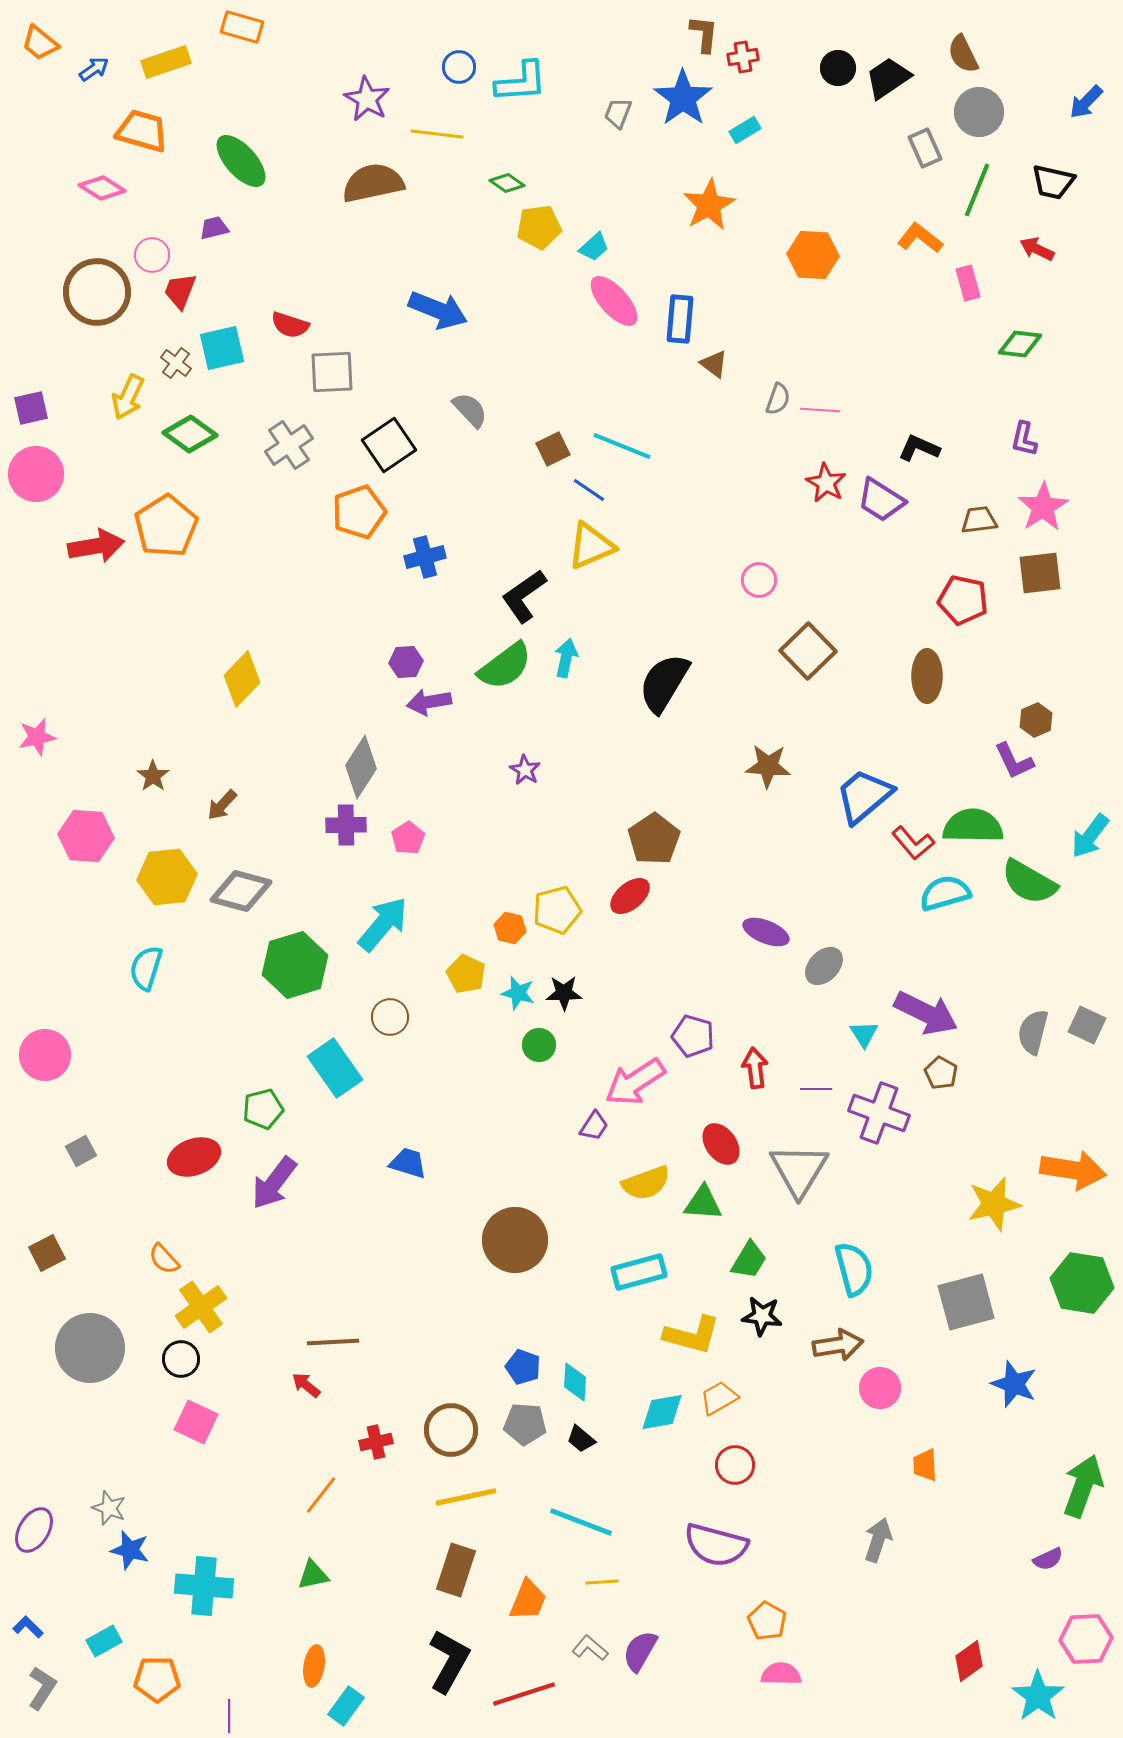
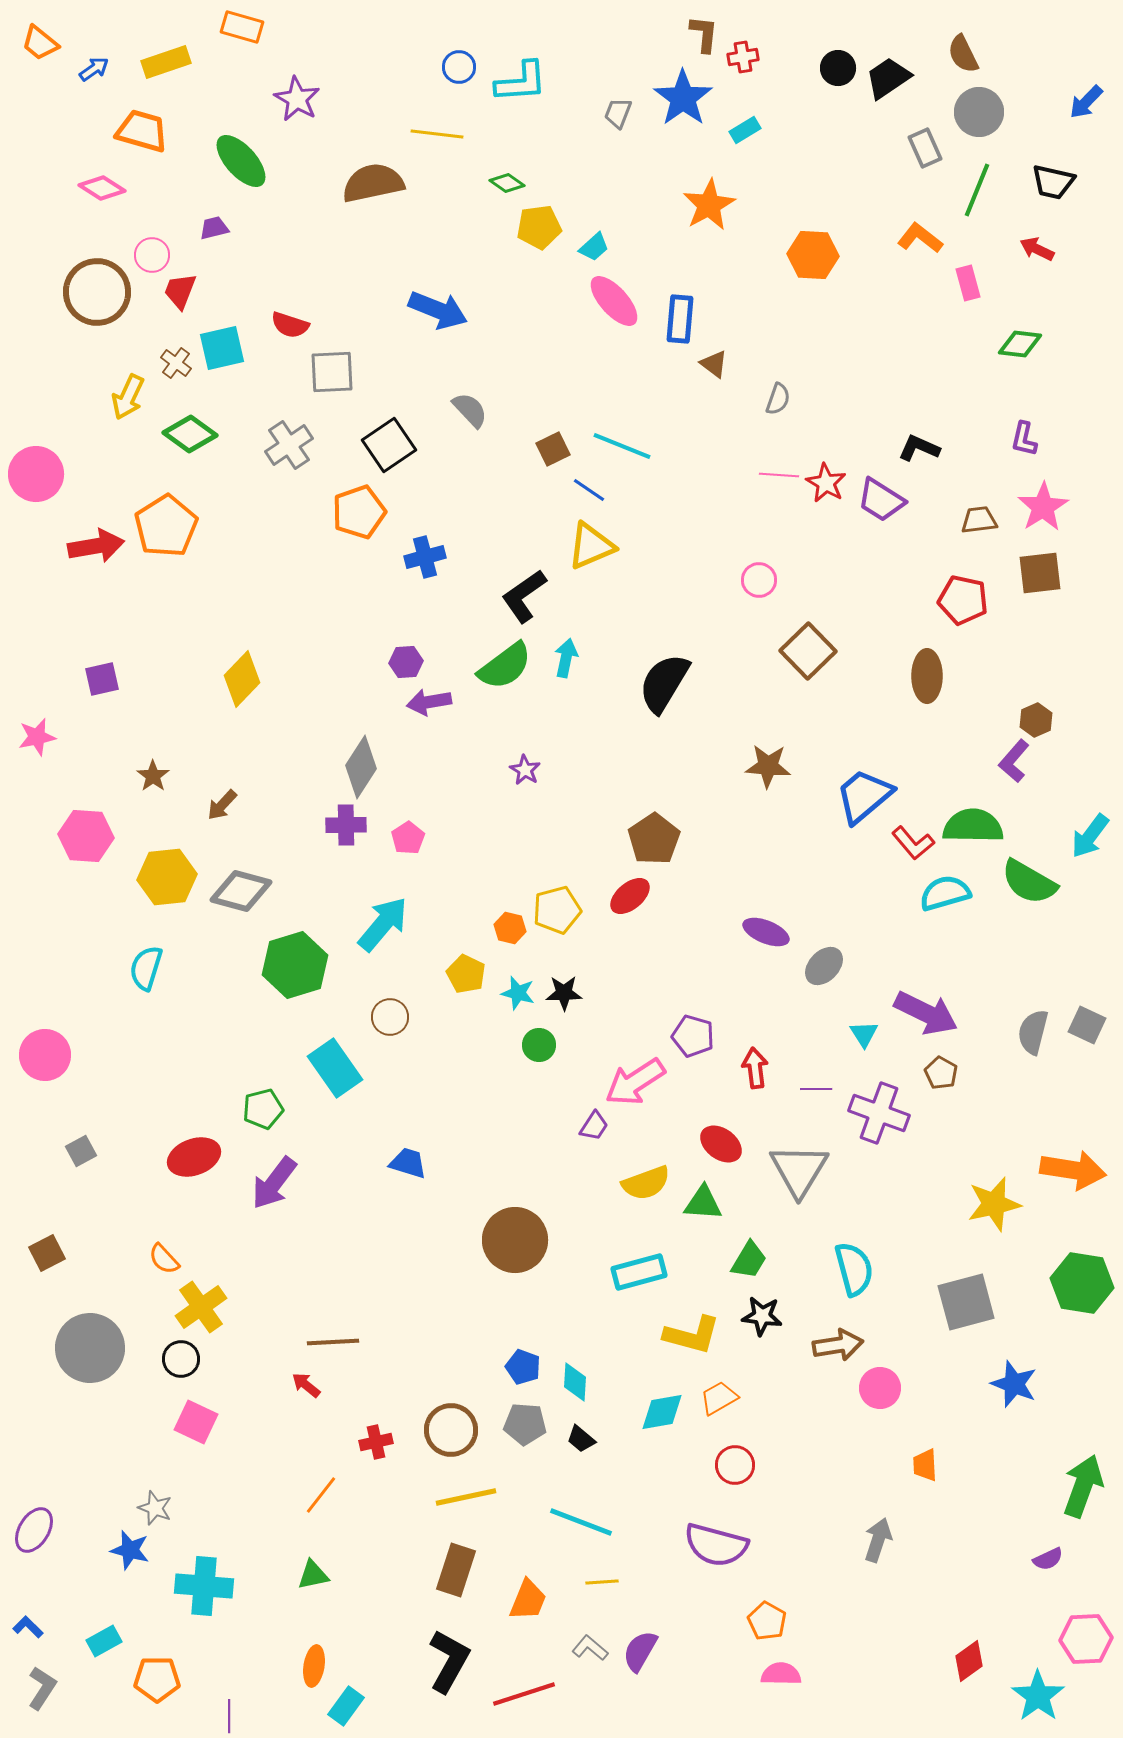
purple star at (367, 99): moved 70 px left
purple square at (31, 408): moved 71 px right, 271 px down
pink line at (820, 410): moved 41 px left, 65 px down
purple L-shape at (1014, 761): rotated 66 degrees clockwise
red ellipse at (721, 1144): rotated 18 degrees counterclockwise
gray star at (109, 1508): moved 46 px right
